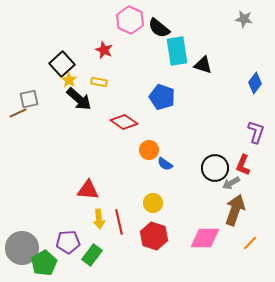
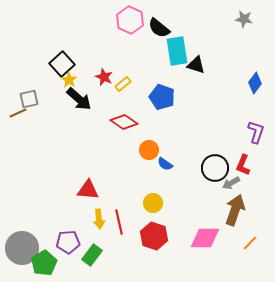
red star: moved 27 px down
black triangle: moved 7 px left
yellow rectangle: moved 24 px right, 2 px down; rotated 49 degrees counterclockwise
